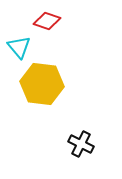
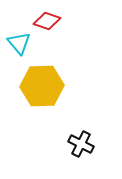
cyan triangle: moved 4 px up
yellow hexagon: moved 2 px down; rotated 9 degrees counterclockwise
